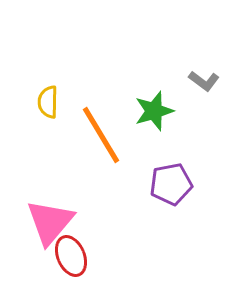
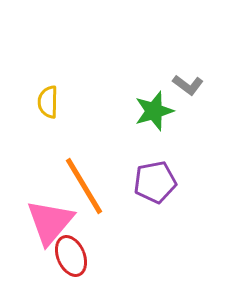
gray L-shape: moved 16 px left, 4 px down
orange line: moved 17 px left, 51 px down
purple pentagon: moved 16 px left, 2 px up
